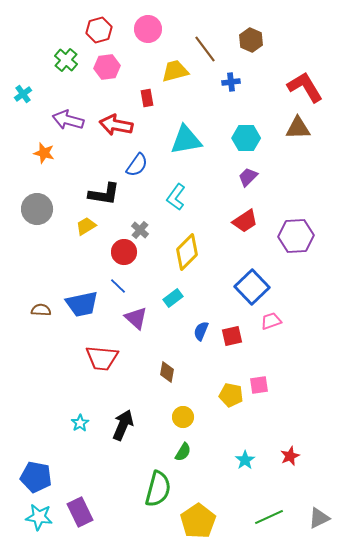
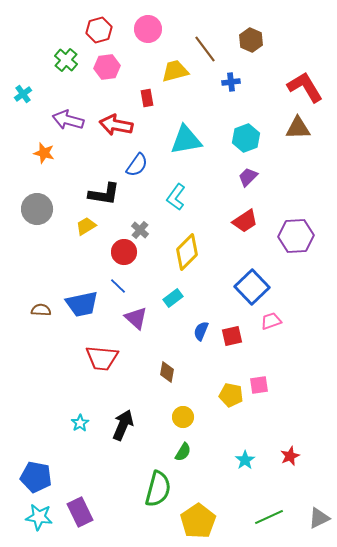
cyan hexagon at (246, 138): rotated 20 degrees counterclockwise
